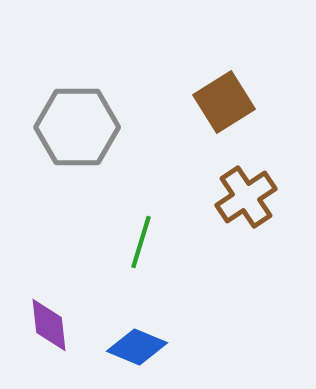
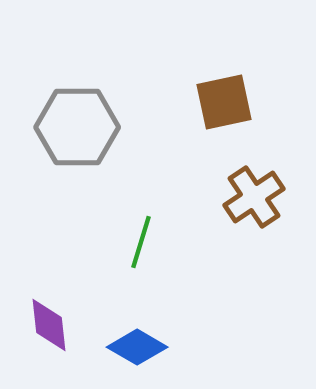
brown square: rotated 20 degrees clockwise
brown cross: moved 8 px right
blue diamond: rotated 8 degrees clockwise
